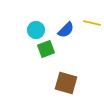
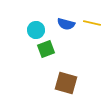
blue semicircle: moved 6 px up; rotated 60 degrees clockwise
